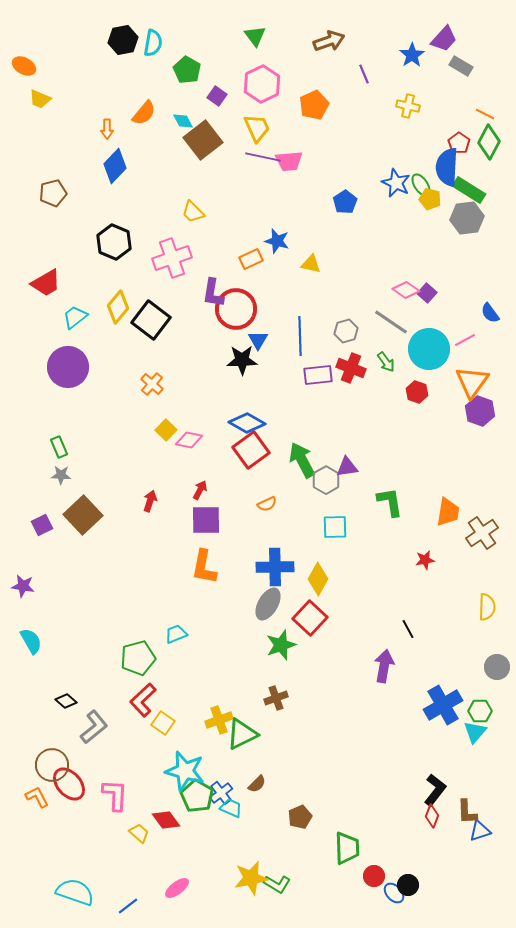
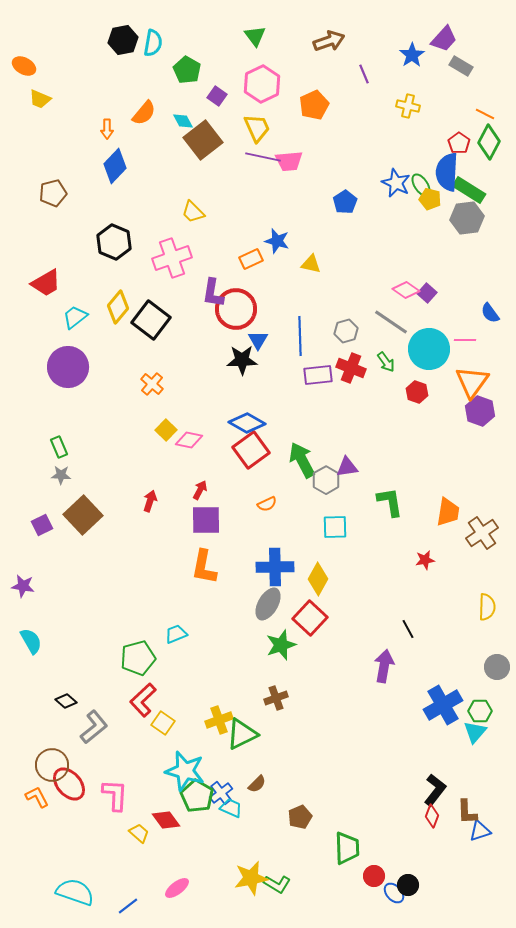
blue semicircle at (447, 167): moved 5 px down
pink line at (465, 340): rotated 30 degrees clockwise
